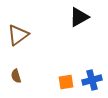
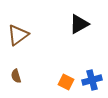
black triangle: moved 7 px down
orange square: rotated 35 degrees clockwise
